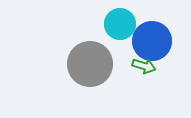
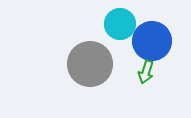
green arrow: moved 2 px right, 6 px down; rotated 90 degrees clockwise
